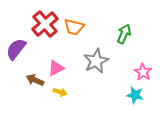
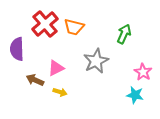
purple semicircle: moved 1 px right; rotated 40 degrees counterclockwise
